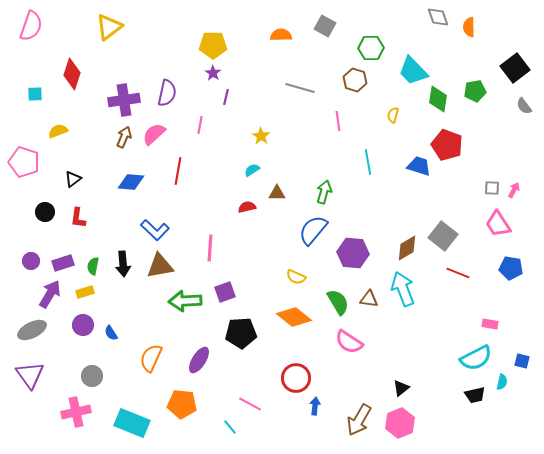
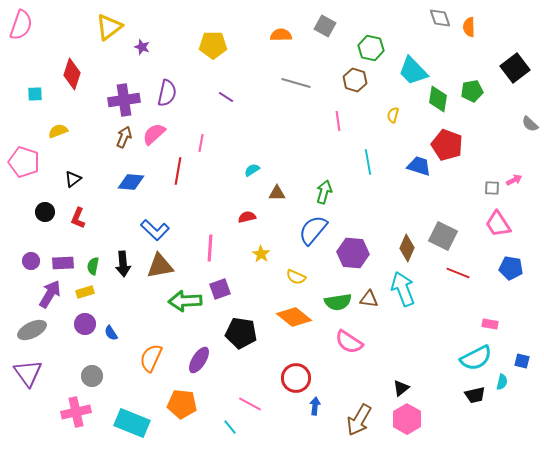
gray diamond at (438, 17): moved 2 px right, 1 px down
pink semicircle at (31, 26): moved 10 px left, 1 px up
green hexagon at (371, 48): rotated 15 degrees clockwise
purple star at (213, 73): moved 71 px left, 26 px up; rotated 14 degrees counterclockwise
gray line at (300, 88): moved 4 px left, 5 px up
green pentagon at (475, 91): moved 3 px left
purple line at (226, 97): rotated 70 degrees counterclockwise
gray semicircle at (524, 106): moved 6 px right, 18 px down; rotated 12 degrees counterclockwise
pink line at (200, 125): moved 1 px right, 18 px down
yellow star at (261, 136): moved 118 px down
pink arrow at (514, 190): moved 10 px up; rotated 35 degrees clockwise
red semicircle at (247, 207): moved 10 px down
red L-shape at (78, 218): rotated 15 degrees clockwise
gray square at (443, 236): rotated 12 degrees counterclockwise
brown diamond at (407, 248): rotated 36 degrees counterclockwise
purple rectangle at (63, 263): rotated 15 degrees clockwise
purple square at (225, 292): moved 5 px left, 3 px up
green semicircle at (338, 302): rotated 112 degrees clockwise
purple circle at (83, 325): moved 2 px right, 1 px up
black pentagon at (241, 333): rotated 12 degrees clockwise
purple triangle at (30, 375): moved 2 px left, 2 px up
pink hexagon at (400, 423): moved 7 px right, 4 px up; rotated 8 degrees counterclockwise
